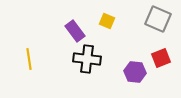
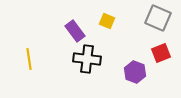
gray square: moved 1 px up
red square: moved 5 px up
purple hexagon: rotated 15 degrees clockwise
